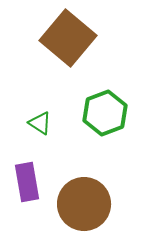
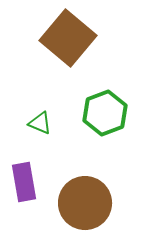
green triangle: rotated 10 degrees counterclockwise
purple rectangle: moved 3 px left
brown circle: moved 1 px right, 1 px up
